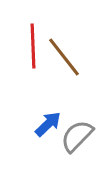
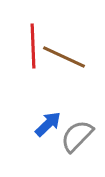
brown line: rotated 27 degrees counterclockwise
